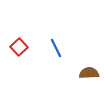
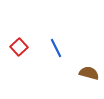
brown semicircle: rotated 18 degrees clockwise
